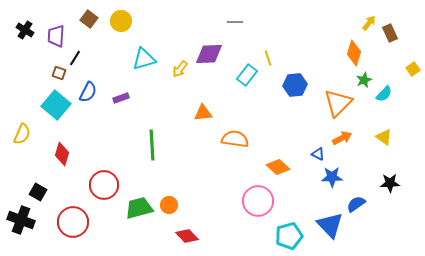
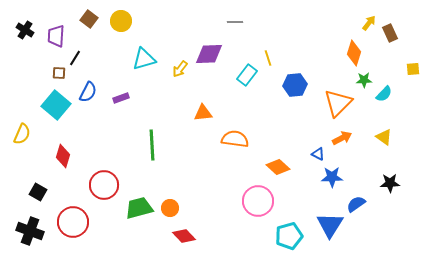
yellow square at (413, 69): rotated 32 degrees clockwise
brown square at (59, 73): rotated 16 degrees counterclockwise
green star at (364, 80): rotated 21 degrees clockwise
red diamond at (62, 154): moved 1 px right, 2 px down
orange circle at (169, 205): moved 1 px right, 3 px down
black cross at (21, 220): moved 9 px right, 11 px down
blue triangle at (330, 225): rotated 16 degrees clockwise
red diamond at (187, 236): moved 3 px left
